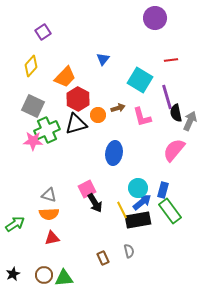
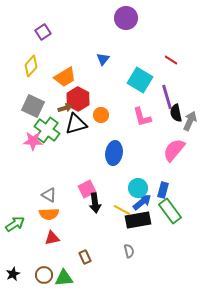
purple circle: moved 29 px left
red line: rotated 40 degrees clockwise
orange trapezoid: rotated 15 degrees clockwise
brown arrow: moved 53 px left
orange circle: moved 3 px right
green cross: rotated 30 degrees counterclockwise
gray triangle: rotated 14 degrees clockwise
black arrow: rotated 24 degrees clockwise
yellow line: rotated 36 degrees counterclockwise
brown rectangle: moved 18 px left, 1 px up
